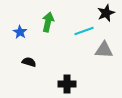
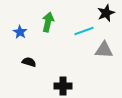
black cross: moved 4 px left, 2 px down
